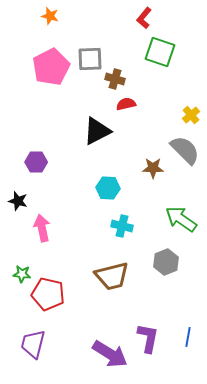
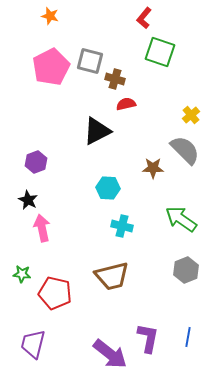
gray square: moved 2 px down; rotated 16 degrees clockwise
purple hexagon: rotated 20 degrees counterclockwise
black star: moved 10 px right, 1 px up; rotated 12 degrees clockwise
gray hexagon: moved 20 px right, 8 px down
red pentagon: moved 7 px right, 1 px up
purple arrow: rotated 6 degrees clockwise
